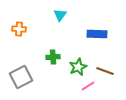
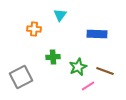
orange cross: moved 15 px right
